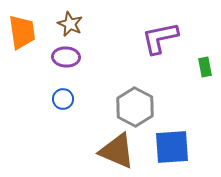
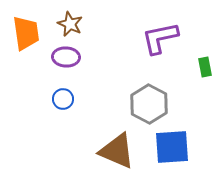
orange trapezoid: moved 4 px right, 1 px down
gray hexagon: moved 14 px right, 3 px up
